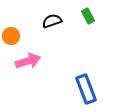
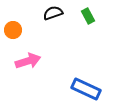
black semicircle: moved 1 px right, 8 px up
orange circle: moved 2 px right, 6 px up
blue rectangle: rotated 44 degrees counterclockwise
